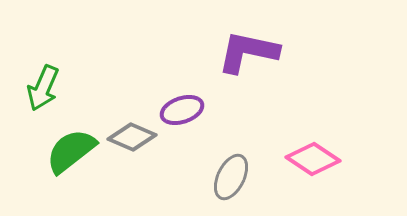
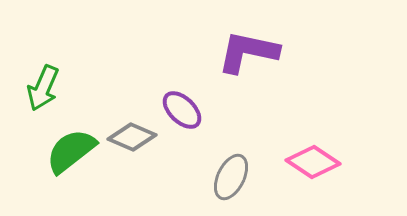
purple ellipse: rotated 63 degrees clockwise
pink diamond: moved 3 px down
